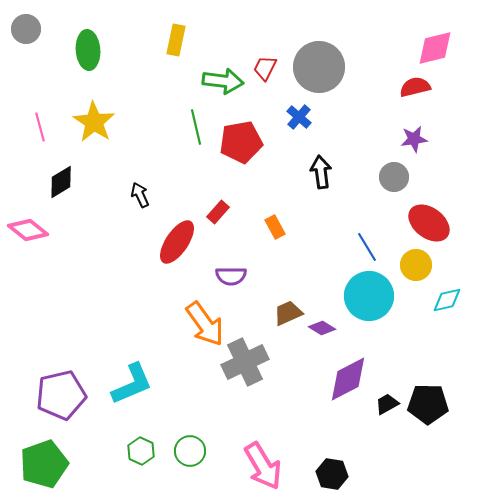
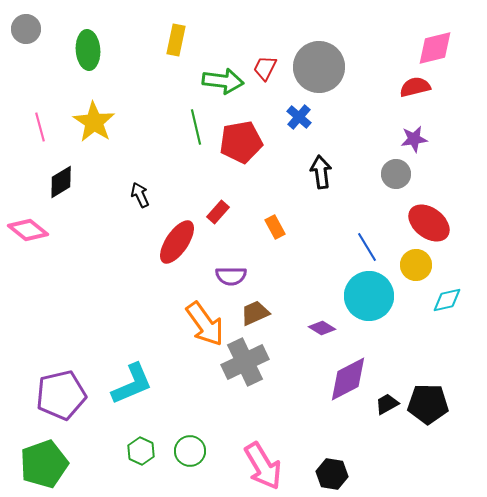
gray circle at (394, 177): moved 2 px right, 3 px up
brown trapezoid at (288, 313): moved 33 px left
